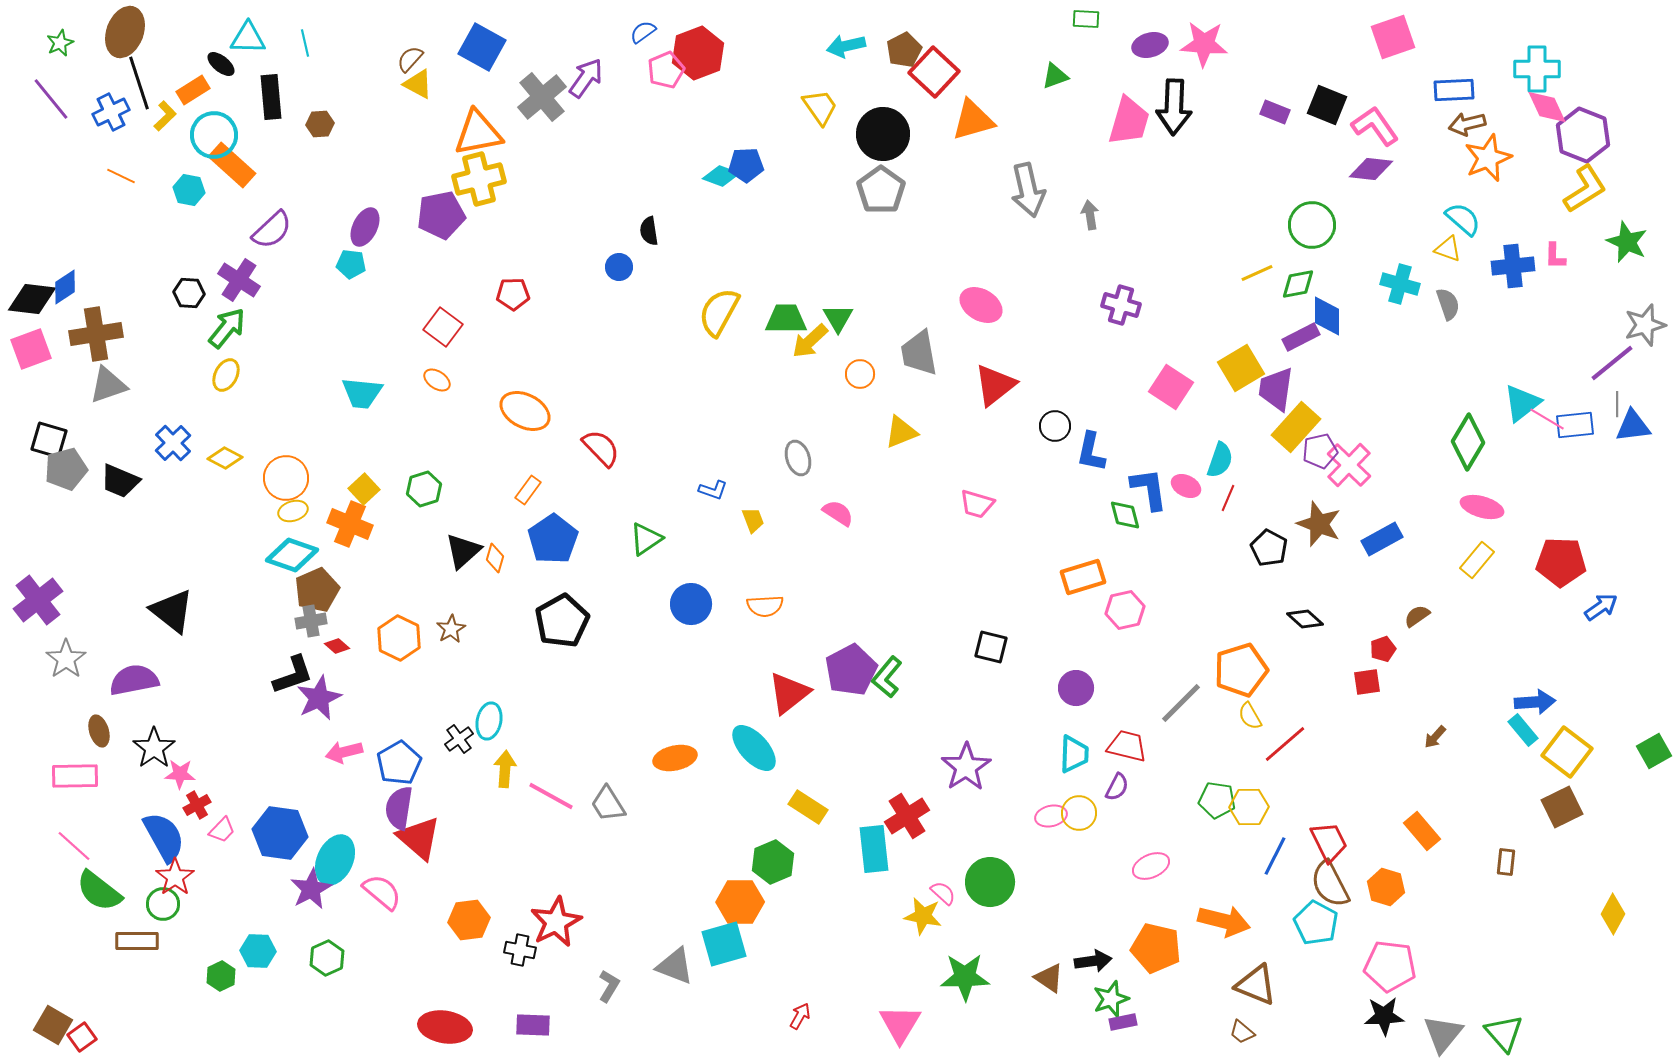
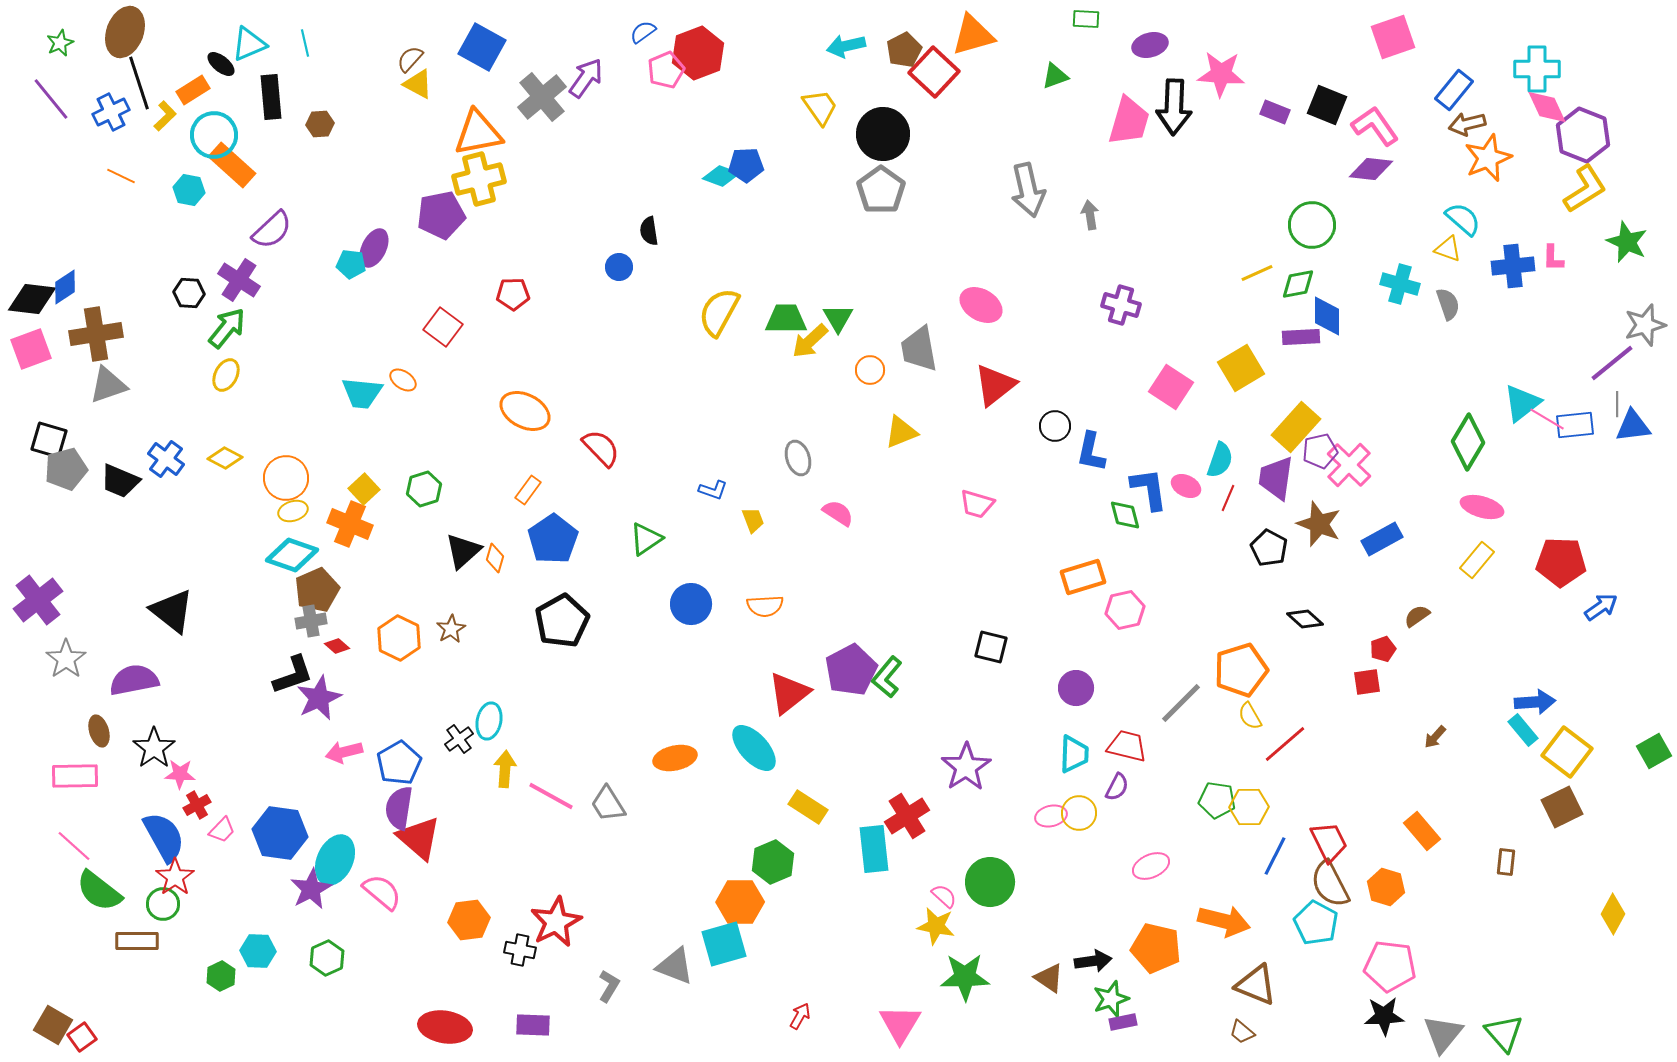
cyan triangle at (248, 38): moved 1 px right, 6 px down; rotated 24 degrees counterclockwise
pink star at (1204, 44): moved 17 px right, 30 px down
blue rectangle at (1454, 90): rotated 48 degrees counterclockwise
orange triangle at (973, 120): moved 85 px up
purple ellipse at (365, 227): moved 9 px right, 21 px down
pink L-shape at (1555, 256): moved 2 px left, 2 px down
purple rectangle at (1301, 337): rotated 24 degrees clockwise
gray trapezoid at (919, 353): moved 4 px up
orange circle at (860, 374): moved 10 px right, 4 px up
orange ellipse at (437, 380): moved 34 px left
purple trapezoid at (1276, 389): moved 89 px down
blue cross at (173, 443): moved 7 px left, 16 px down; rotated 9 degrees counterclockwise
pink semicircle at (943, 893): moved 1 px right, 3 px down
yellow star at (923, 916): moved 13 px right, 10 px down
